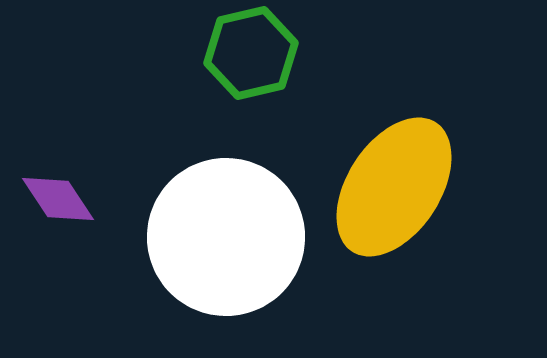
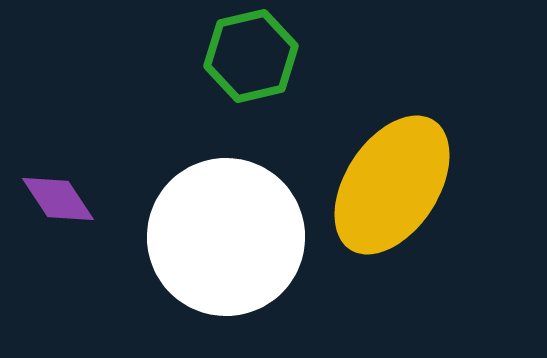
green hexagon: moved 3 px down
yellow ellipse: moved 2 px left, 2 px up
